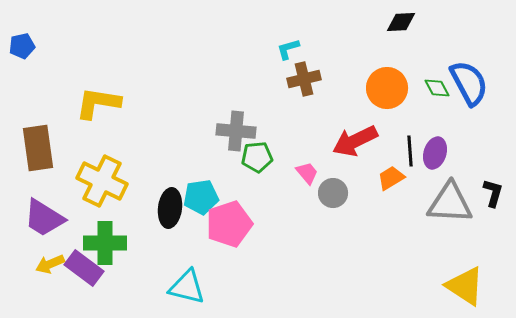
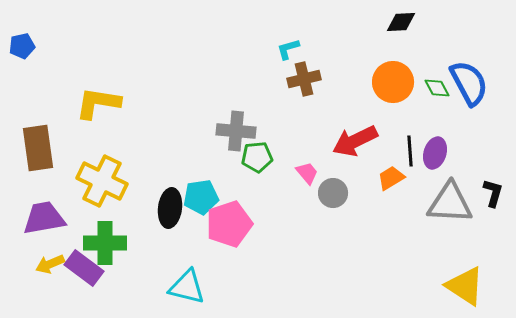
orange circle: moved 6 px right, 6 px up
purple trapezoid: rotated 138 degrees clockwise
